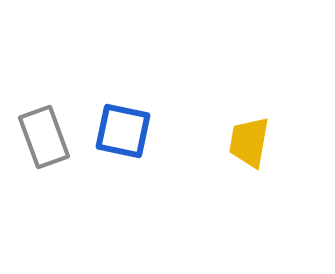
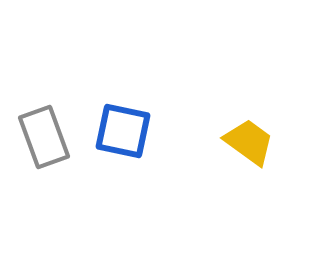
yellow trapezoid: rotated 116 degrees clockwise
